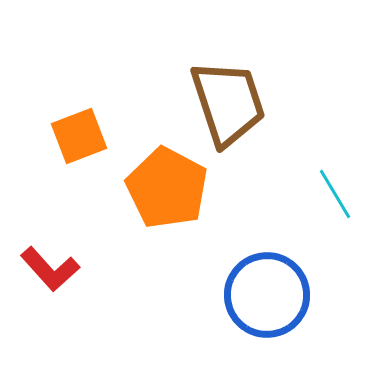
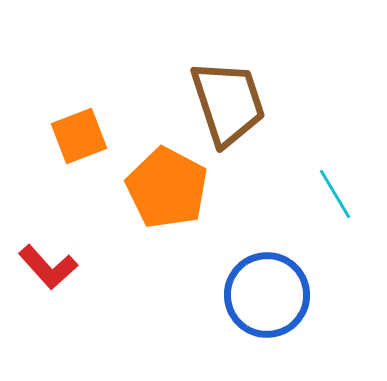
red L-shape: moved 2 px left, 2 px up
